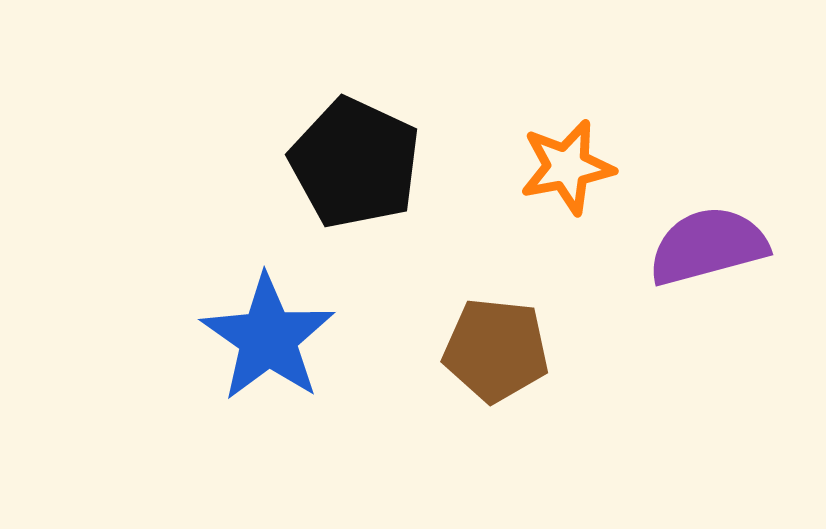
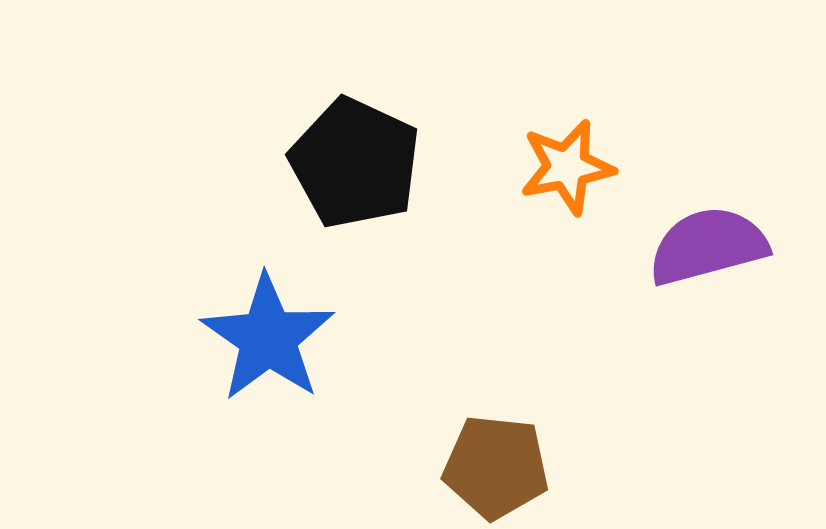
brown pentagon: moved 117 px down
